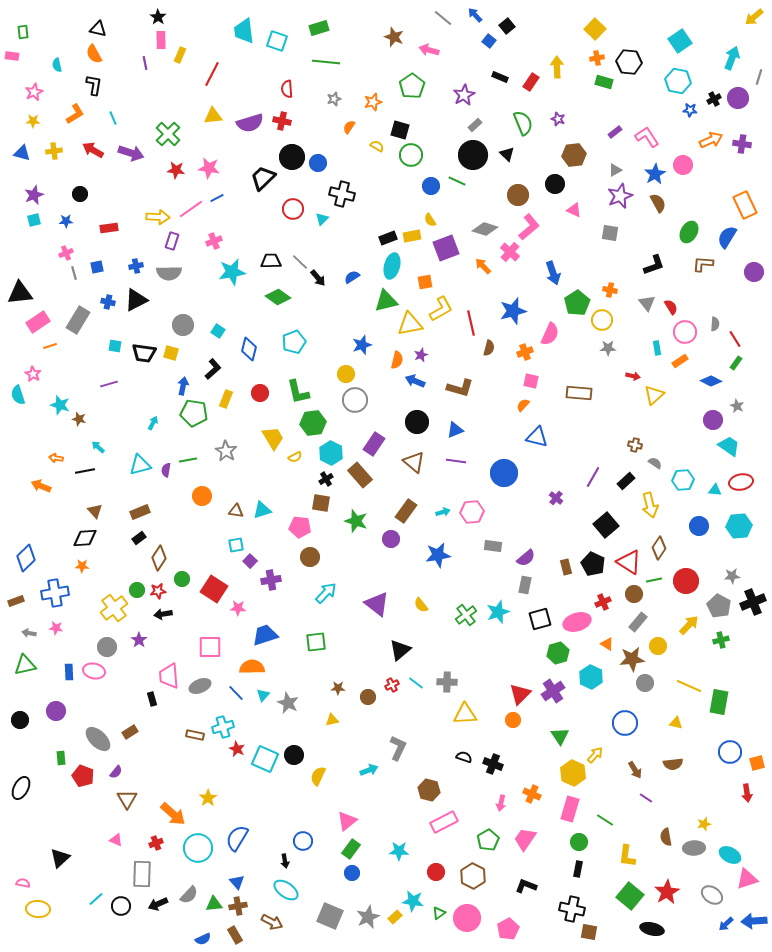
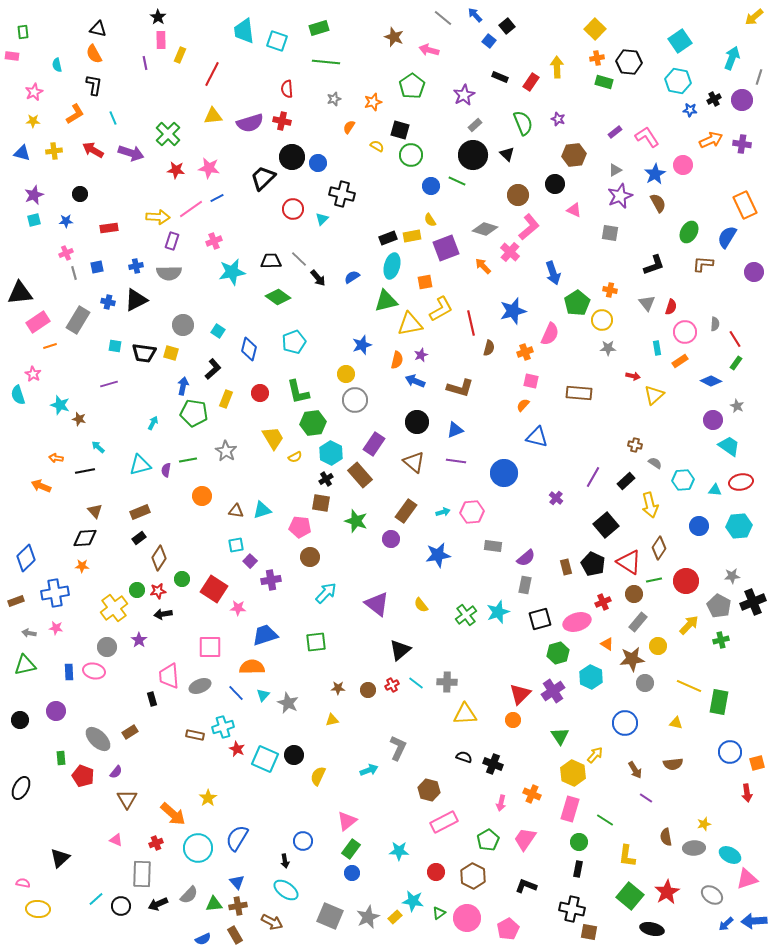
purple circle at (738, 98): moved 4 px right, 2 px down
gray line at (300, 262): moved 1 px left, 3 px up
red semicircle at (671, 307): rotated 49 degrees clockwise
brown circle at (368, 697): moved 7 px up
